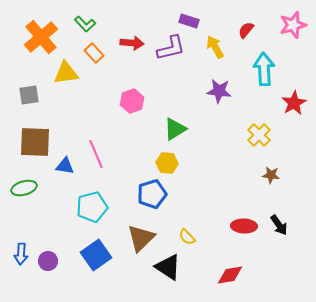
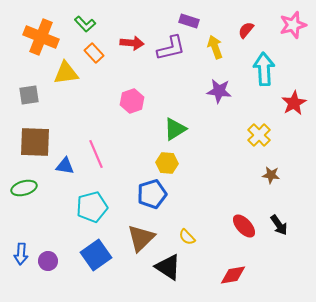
orange cross: rotated 28 degrees counterclockwise
yellow arrow: rotated 10 degrees clockwise
red ellipse: rotated 45 degrees clockwise
red diamond: moved 3 px right
